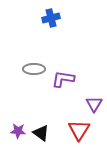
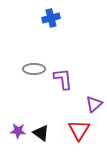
purple L-shape: rotated 75 degrees clockwise
purple triangle: rotated 18 degrees clockwise
